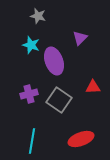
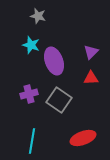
purple triangle: moved 11 px right, 14 px down
red triangle: moved 2 px left, 9 px up
red ellipse: moved 2 px right, 1 px up
